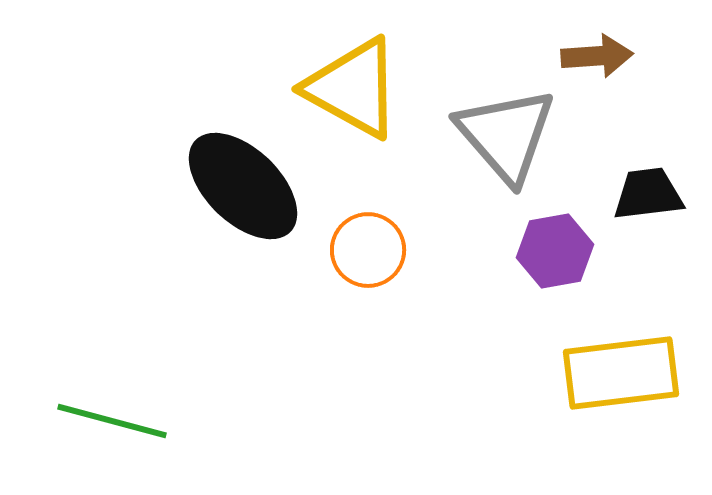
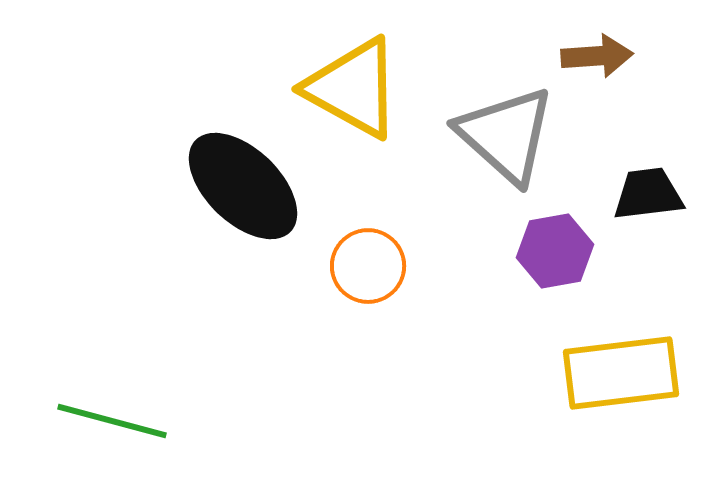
gray triangle: rotated 7 degrees counterclockwise
orange circle: moved 16 px down
